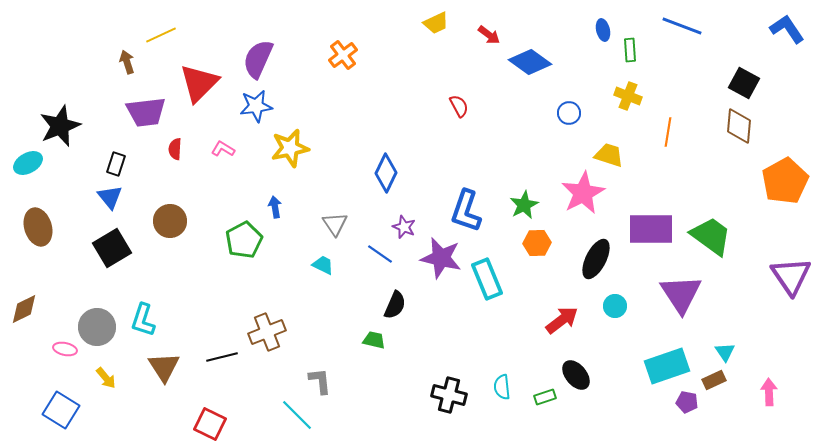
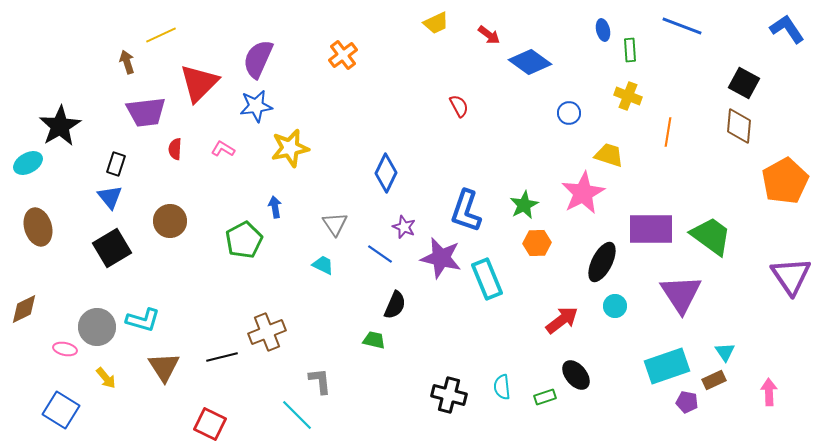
black star at (60, 126): rotated 9 degrees counterclockwise
black ellipse at (596, 259): moved 6 px right, 3 px down
cyan L-shape at (143, 320): rotated 92 degrees counterclockwise
